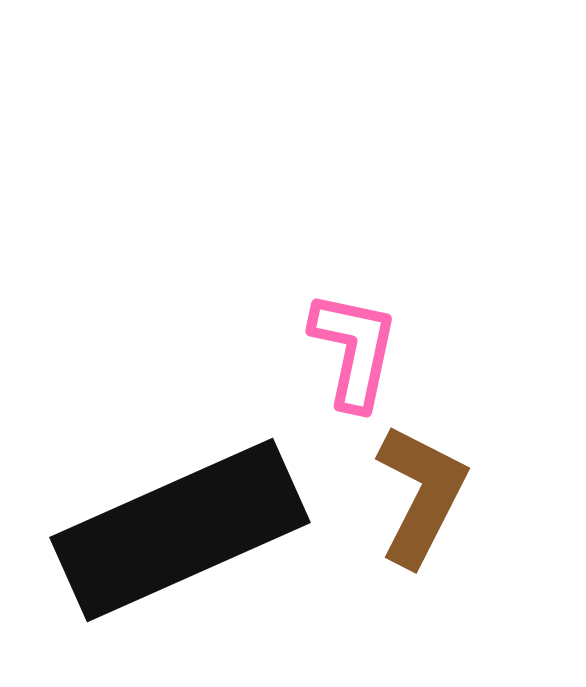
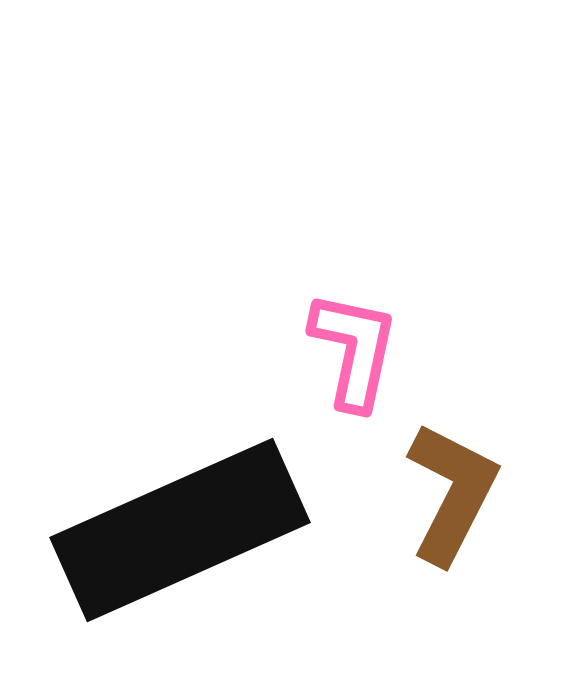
brown L-shape: moved 31 px right, 2 px up
